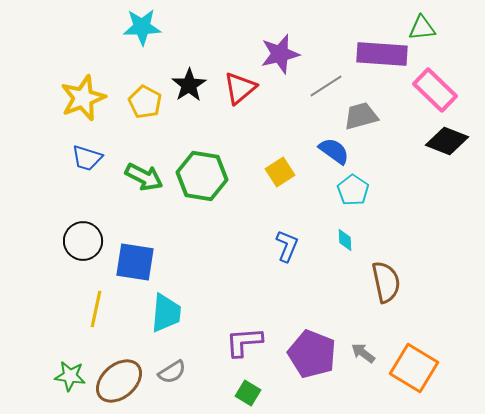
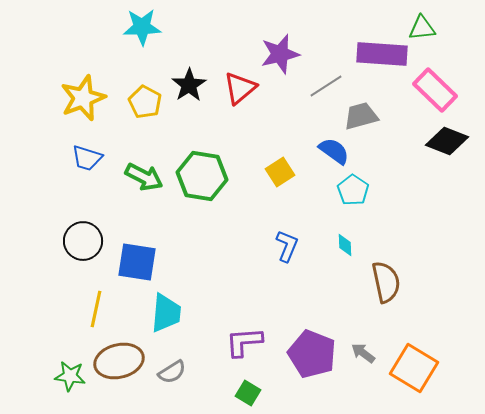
cyan diamond: moved 5 px down
blue square: moved 2 px right
brown ellipse: moved 20 px up; rotated 27 degrees clockwise
